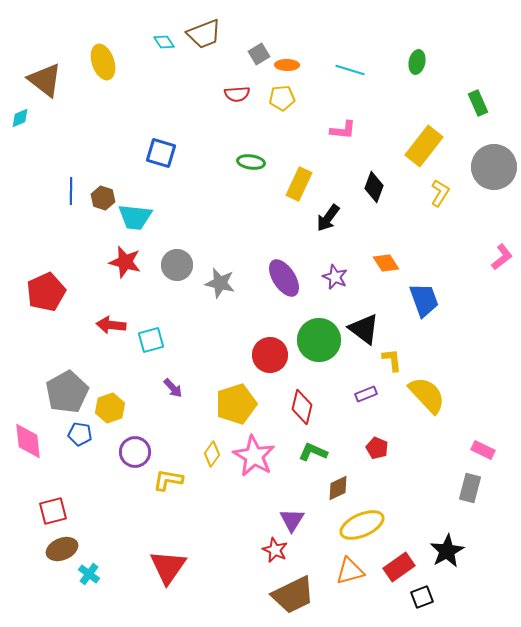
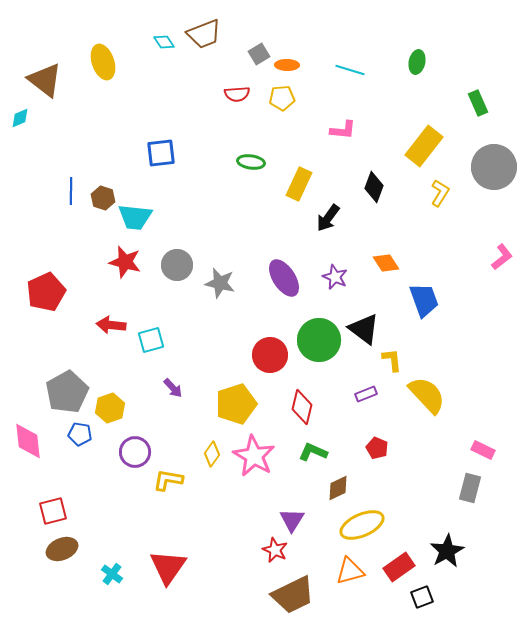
blue square at (161, 153): rotated 24 degrees counterclockwise
cyan cross at (89, 574): moved 23 px right
